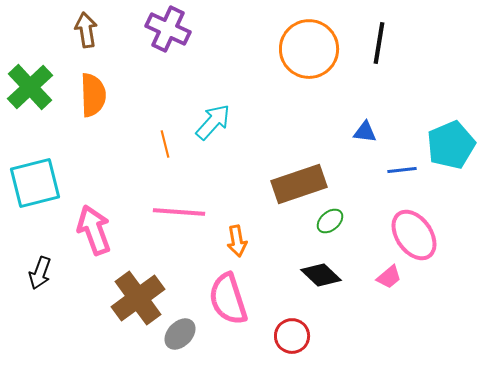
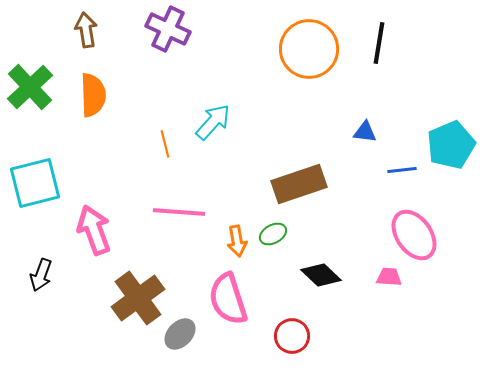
green ellipse: moved 57 px left, 13 px down; rotated 12 degrees clockwise
black arrow: moved 1 px right, 2 px down
pink trapezoid: rotated 136 degrees counterclockwise
